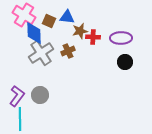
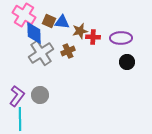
blue triangle: moved 5 px left, 5 px down
black circle: moved 2 px right
